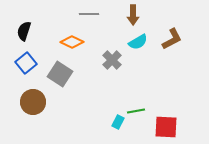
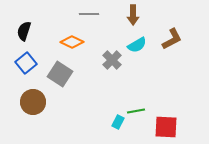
cyan semicircle: moved 1 px left, 3 px down
